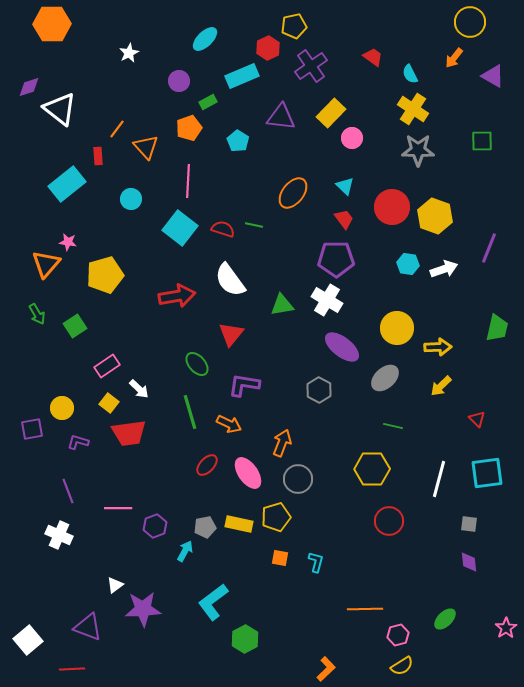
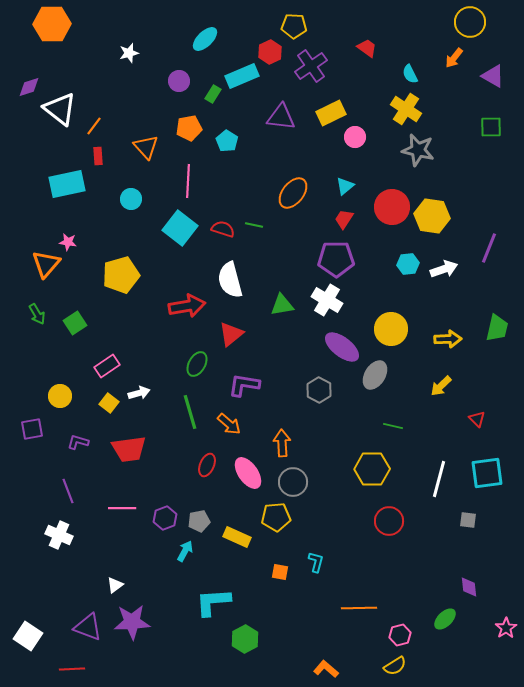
yellow pentagon at (294, 26): rotated 15 degrees clockwise
red hexagon at (268, 48): moved 2 px right, 4 px down
white star at (129, 53): rotated 12 degrees clockwise
red trapezoid at (373, 57): moved 6 px left, 9 px up
green rectangle at (208, 102): moved 5 px right, 8 px up; rotated 30 degrees counterclockwise
yellow cross at (413, 109): moved 7 px left
yellow rectangle at (331, 113): rotated 20 degrees clockwise
orange pentagon at (189, 128): rotated 10 degrees clockwise
orange line at (117, 129): moved 23 px left, 3 px up
pink circle at (352, 138): moved 3 px right, 1 px up
cyan pentagon at (238, 141): moved 11 px left
green square at (482, 141): moved 9 px right, 14 px up
gray star at (418, 150): rotated 12 degrees clockwise
cyan rectangle at (67, 184): rotated 27 degrees clockwise
cyan triangle at (345, 186): rotated 36 degrees clockwise
yellow hexagon at (435, 216): moved 3 px left; rotated 12 degrees counterclockwise
red trapezoid at (344, 219): rotated 110 degrees counterclockwise
cyan hexagon at (408, 264): rotated 15 degrees counterclockwise
yellow pentagon at (105, 275): moved 16 px right
white semicircle at (230, 280): rotated 21 degrees clockwise
red arrow at (177, 296): moved 10 px right, 10 px down
green square at (75, 326): moved 3 px up
yellow circle at (397, 328): moved 6 px left, 1 px down
red triangle at (231, 334): rotated 12 degrees clockwise
yellow arrow at (438, 347): moved 10 px right, 8 px up
green ellipse at (197, 364): rotated 70 degrees clockwise
gray ellipse at (385, 378): moved 10 px left, 3 px up; rotated 16 degrees counterclockwise
white arrow at (139, 389): moved 4 px down; rotated 60 degrees counterclockwise
yellow circle at (62, 408): moved 2 px left, 12 px up
orange arrow at (229, 424): rotated 15 degrees clockwise
red trapezoid at (129, 433): moved 16 px down
orange arrow at (282, 443): rotated 24 degrees counterclockwise
red ellipse at (207, 465): rotated 20 degrees counterclockwise
gray circle at (298, 479): moved 5 px left, 3 px down
pink line at (118, 508): moved 4 px right
yellow pentagon at (276, 517): rotated 12 degrees clockwise
yellow rectangle at (239, 524): moved 2 px left, 13 px down; rotated 12 degrees clockwise
gray square at (469, 524): moved 1 px left, 4 px up
purple hexagon at (155, 526): moved 10 px right, 8 px up
gray pentagon at (205, 527): moved 6 px left, 6 px up
orange square at (280, 558): moved 14 px down
purple diamond at (469, 562): moved 25 px down
cyan L-shape at (213, 602): rotated 33 degrees clockwise
purple star at (143, 609): moved 11 px left, 13 px down
orange line at (365, 609): moved 6 px left, 1 px up
pink hexagon at (398, 635): moved 2 px right
white square at (28, 640): moved 4 px up; rotated 16 degrees counterclockwise
yellow semicircle at (402, 666): moved 7 px left
orange L-shape at (326, 669): rotated 95 degrees counterclockwise
